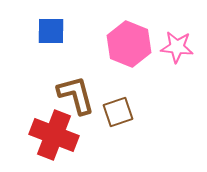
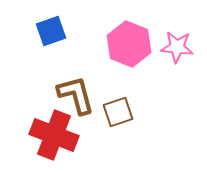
blue square: rotated 20 degrees counterclockwise
